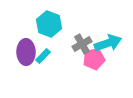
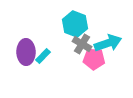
cyan hexagon: moved 26 px right
gray cross: rotated 30 degrees counterclockwise
pink pentagon: rotated 15 degrees clockwise
